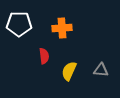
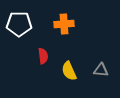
orange cross: moved 2 px right, 4 px up
red semicircle: moved 1 px left
yellow semicircle: rotated 48 degrees counterclockwise
